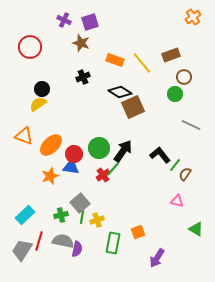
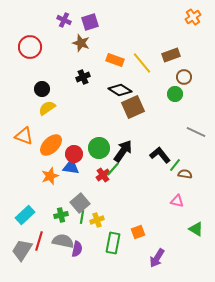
black diamond at (120, 92): moved 2 px up
yellow semicircle at (38, 104): moved 9 px right, 4 px down
gray line at (191, 125): moved 5 px right, 7 px down
brown semicircle at (185, 174): rotated 64 degrees clockwise
